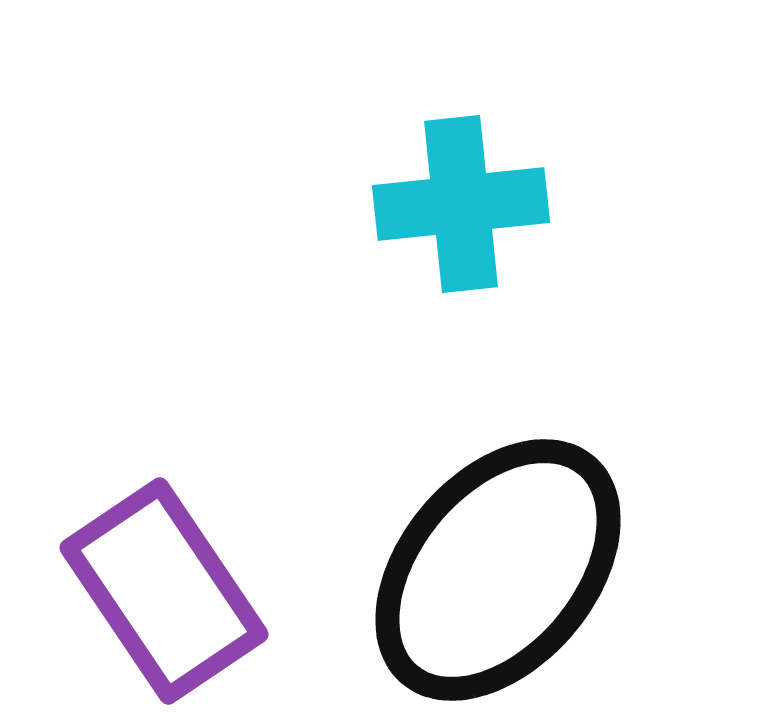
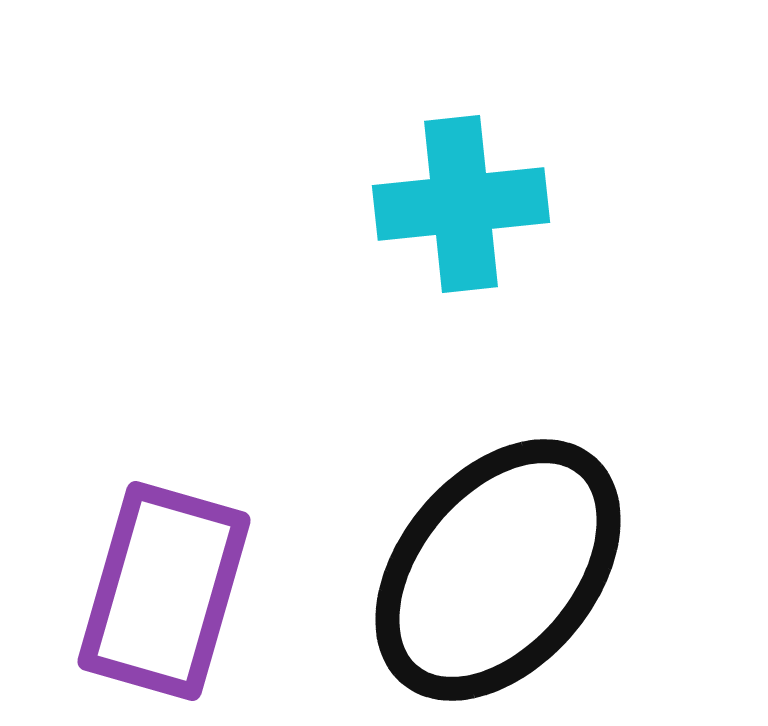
purple rectangle: rotated 50 degrees clockwise
